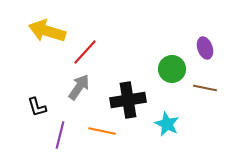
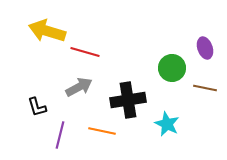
red line: rotated 64 degrees clockwise
green circle: moved 1 px up
gray arrow: rotated 28 degrees clockwise
